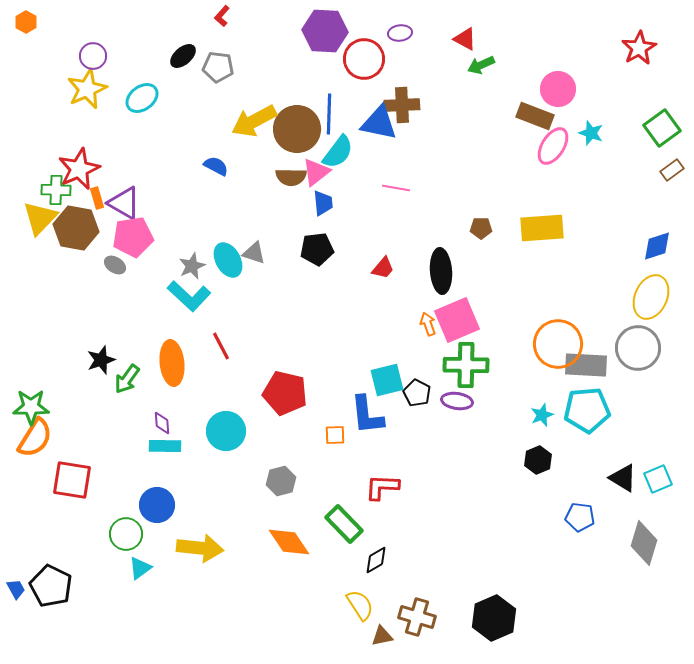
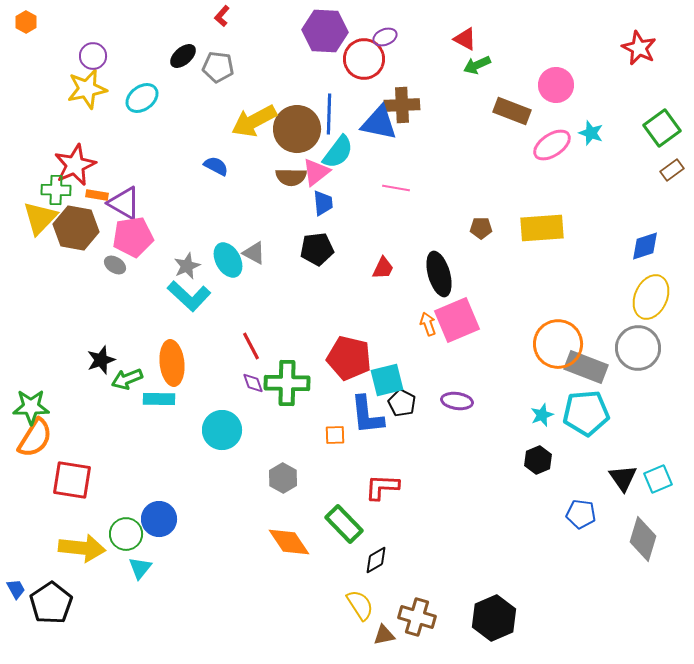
purple ellipse at (400, 33): moved 15 px left, 4 px down; rotated 15 degrees counterclockwise
red star at (639, 48): rotated 16 degrees counterclockwise
green arrow at (481, 65): moved 4 px left
yellow star at (87, 89): rotated 12 degrees clockwise
pink circle at (558, 89): moved 2 px left, 4 px up
brown rectangle at (535, 116): moved 23 px left, 5 px up
pink ellipse at (553, 146): moved 1 px left, 1 px up; rotated 24 degrees clockwise
red star at (79, 169): moved 4 px left, 4 px up
orange rectangle at (97, 198): moved 3 px up; rotated 65 degrees counterclockwise
blue diamond at (657, 246): moved 12 px left
gray triangle at (254, 253): rotated 10 degrees clockwise
gray star at (192, 266): moved 5 px left
red trapezoid at (383, 268): rotated 15 degrees counterclockwise
black ellipse at (441, 271): moved 2 px left, 3 px down; rotated 12 degrees counterclockwise
red line at (221, 346): moved 30 px right
green cross at (466, 365): moved 179 px left, 18 px down
gray rectangle at (586, 365): moved 2 px down; rotated 18 degrees clockwise
green arrow at (127, 379): rotated 32 degrees clockwise
red pentagon at (285, 393): moved 64 px right, 35 px up
black pentagon at (417, 393): moved 15 px left, 10 px down
cyan pentagon at (587, 410): moved 1 px left, 3 px down
purple diamond at (162, 423): moved 91 px right, 40 px up; rotated 15 degrees counterclockwise
cyan circle at (226, 431): moved 4 px left, 1 px up
cyan rectangle at (165, 446): moved 6 px left, 47 px up
black triangle at (623, 478): rotated 24 degrees clockwise
gray hexagon at (281, 481): moved 2 px right, 3 px up; rotated 16 degrees counterclockwise
blue circle at (157, 505): moved 2 px right, 14 px down
blue pentagon at (580, 517): moved 1 px right, 3 px up
gray diamond at (644, 543): moved 1 px left, 4 px up
yellow arrow at (200, 548): moved 118 px left
cyan triangle at (140, 568): rotated 15 degrees counterclockwise
black pentagon at (51, 586): moved 17 px down; rotated 12 degrees clockwise
brown triangle at (382, 636): moved 2 px right, 1 px up
